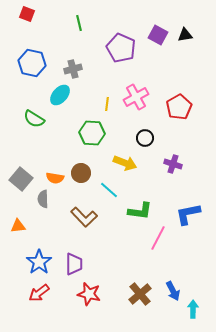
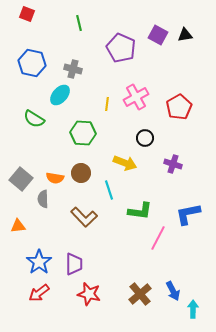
gray cross: rotated 30 degrees clockwise
green hexagon: moved 9 px left
cyan line: rotated 30 degrees clockwise
